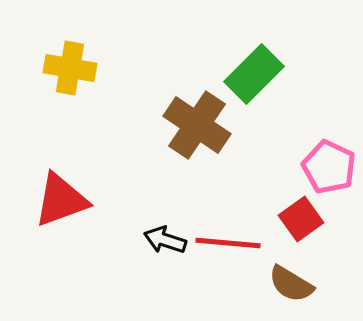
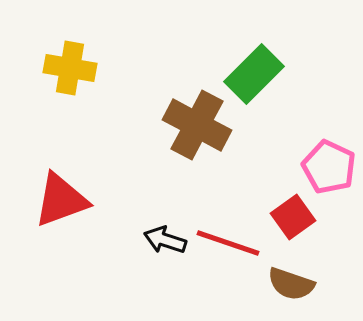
brown cross: rotated 6 degrees counterclockwise
red square: moved 8 px left, 2 px up
red line: rotated 14 degrees clockwise
brown semicircle: rotated 12 degrees counterclockwise
